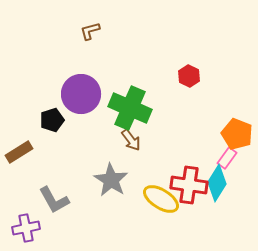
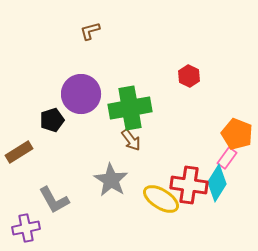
green cross: rotated 33 degrees counterclockwise
